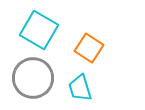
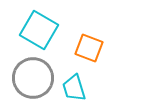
orange square: rotated 12 degrees counterclockwise
cyan trapezoid: moved 6 px left
